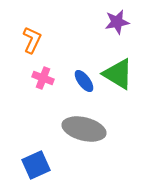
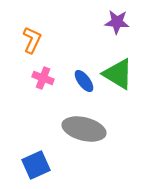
purple star: rotated 15 degrees clockwise
